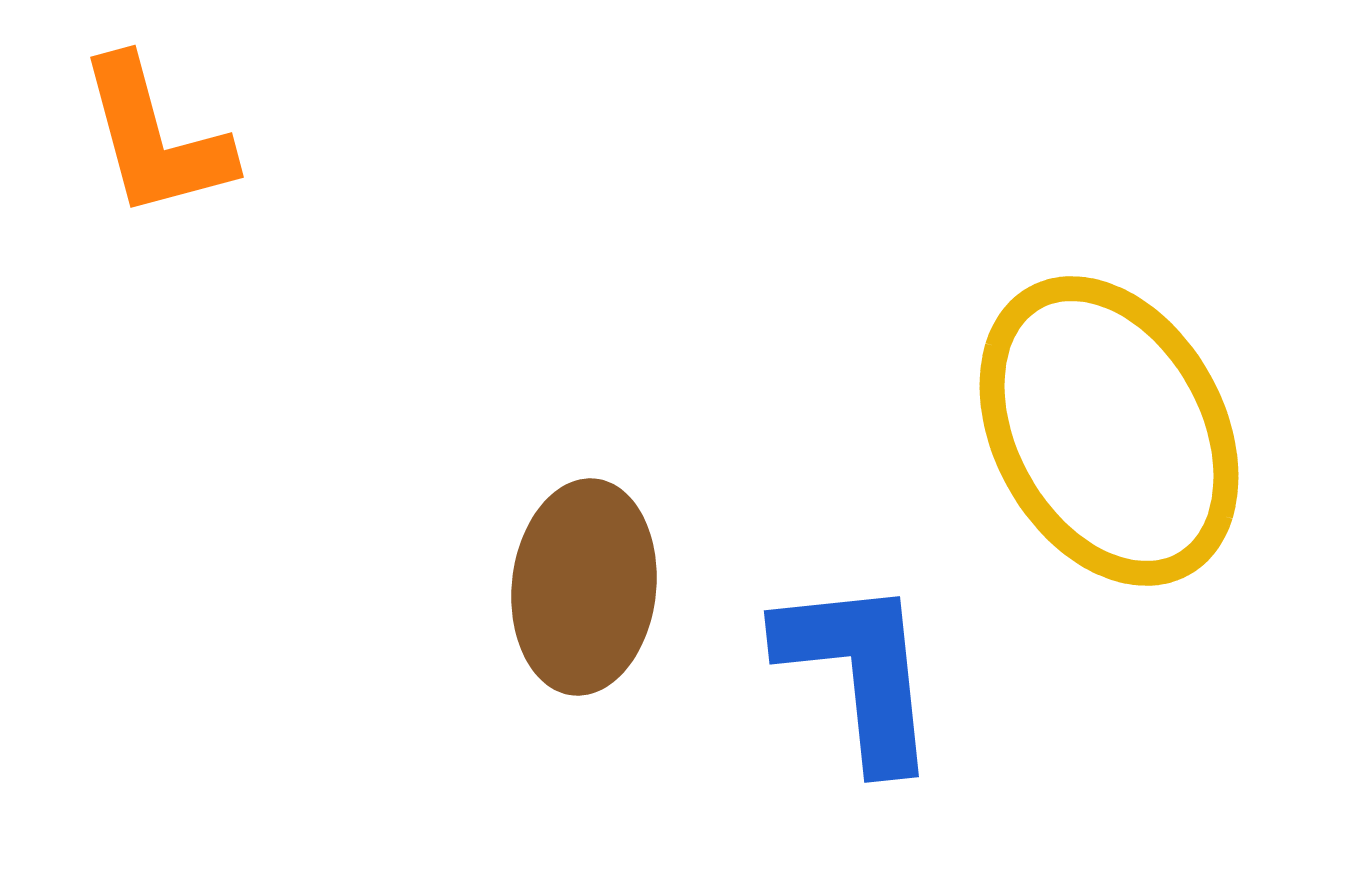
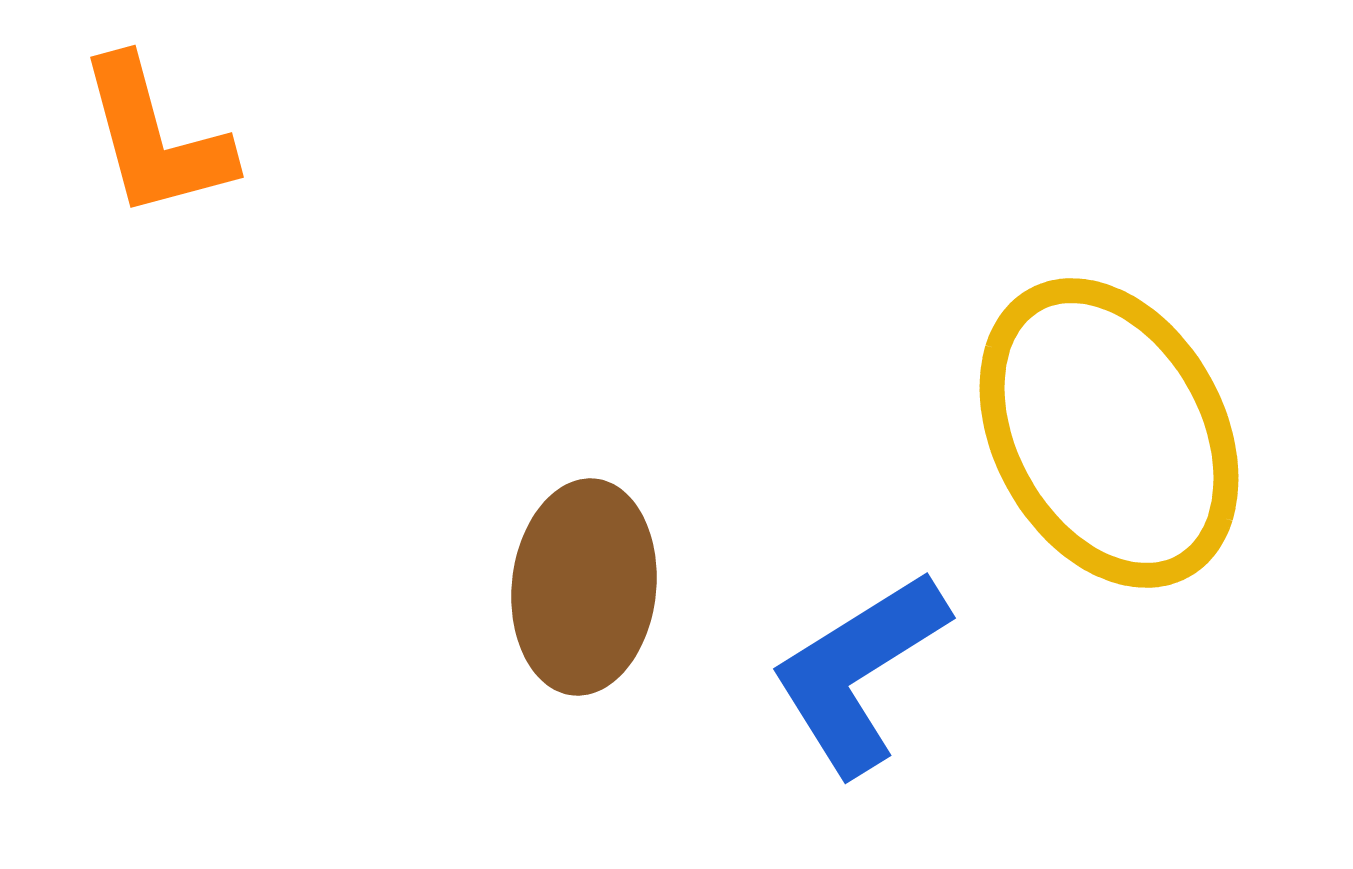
yellow ellipse: moved 2 px down
blue L-shape: rotated 116 degrees counterclockwise
